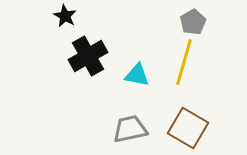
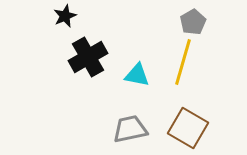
black star: rotated 20 degrees clockwise
black cross: moved 1 px down
yellow line: moved 1 px left
